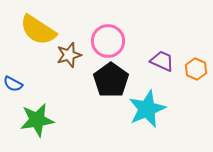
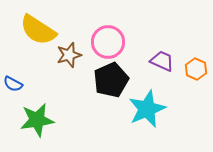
pink circle: moved 1 px down
black pentagon: rotated 12 degrees clockwise
